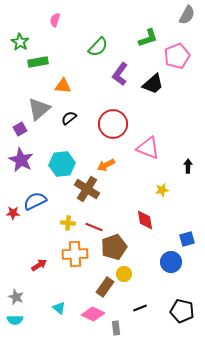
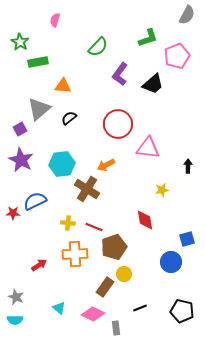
red circle: moved 5 px right
pink triangle: rotated 15 degrees counterclockwise
